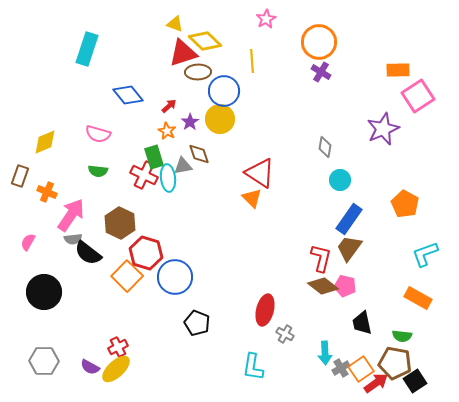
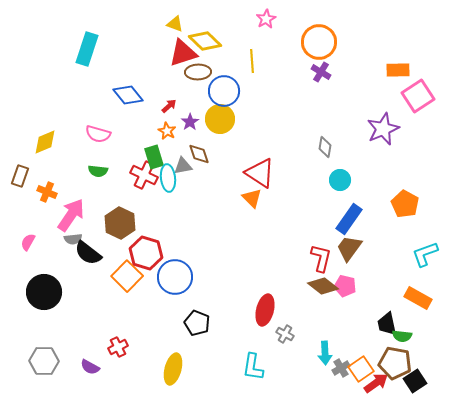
black trapezoid at (362, 323): moved 25 px right, 1 px down
yellow ellipse at (116, 369): moved 57 px right; rotated 32 degrees counterclockwise
